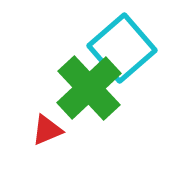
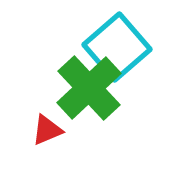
cyan square: moved 5 px left, 1 px up
